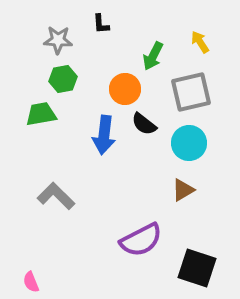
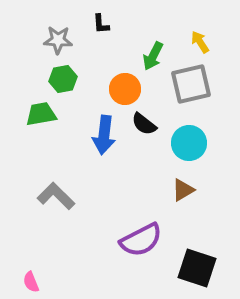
gray square: moved 8 px up
